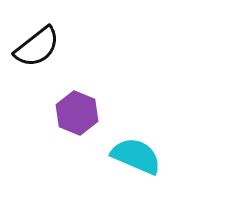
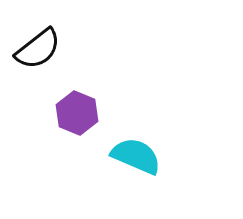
black semicircle: moved 1 px right, 2 px down
